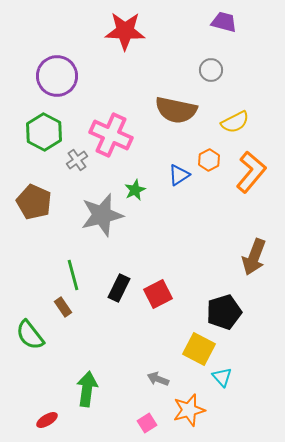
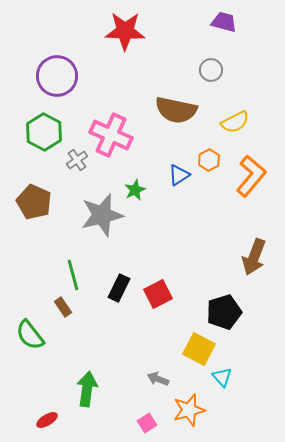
orange L-shape: moved 4 px down
